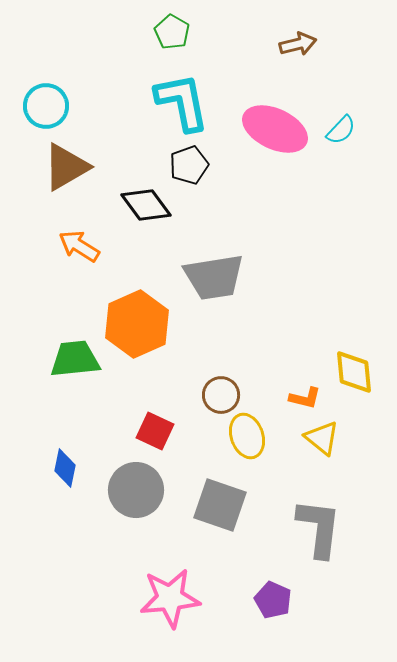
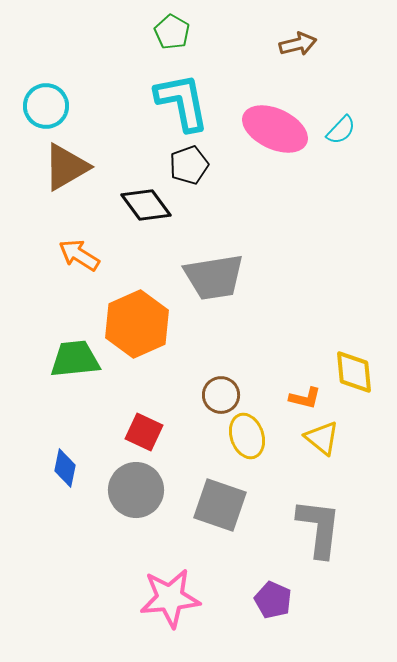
orange arrow: moved 9 px down
red square: moved 11 px left, 1 px down
